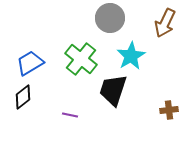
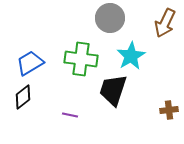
green cross: rotated 32 degrees counterclockwise
